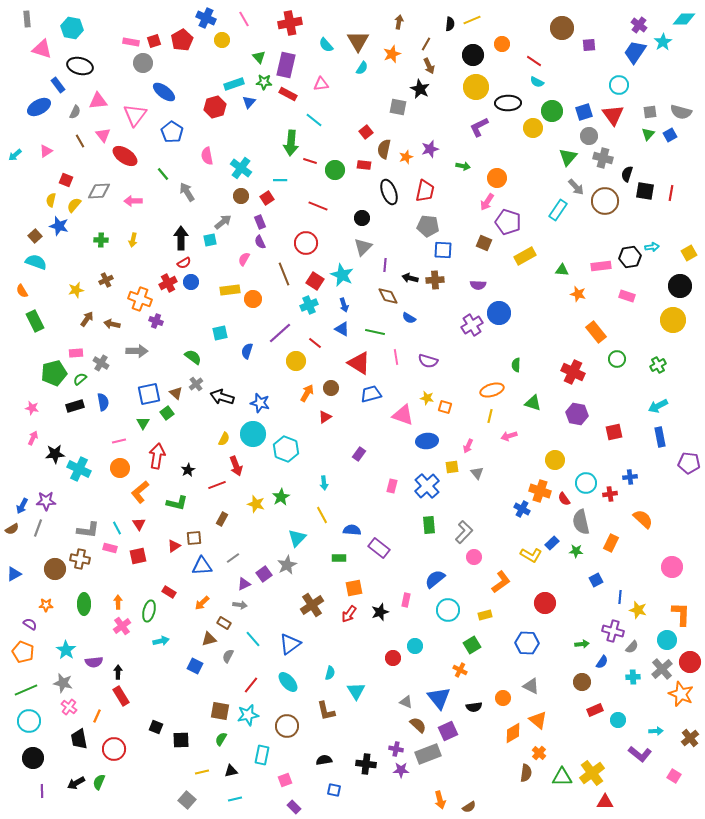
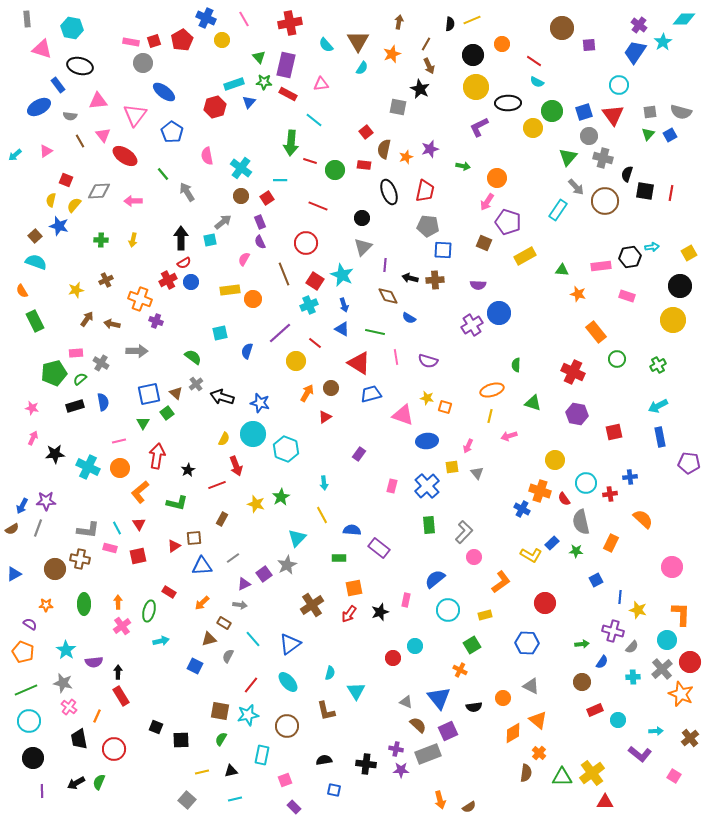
gray semicircle at (75, 112): moved 5 px left, 4 px down; rotated 72 degrees clockwise
red cross at (168, 283): moved 3 px up
cyan cross at (79, 469): moved 9 px right, 2 px up
